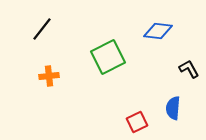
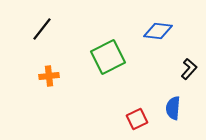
black L-shape: rotated 70 degrees clockwise
red square: moved 3 px up
